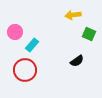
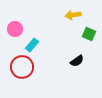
pink circle: moved 3 px up
red circle: moved 3 px left, 3 px up
